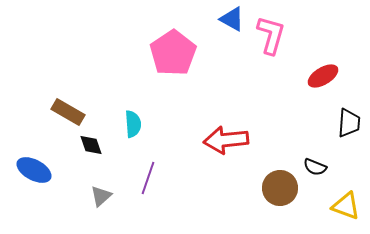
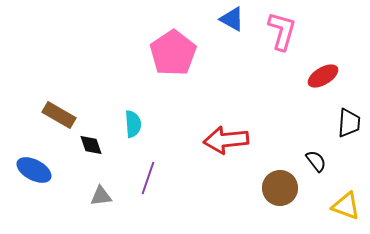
pink L-shape: moved 11 px right, 4 px up
brown rectangle: moved 9 px left, 3 px down
black semicircle: moved 1 px right, 6 px up; rotated 150 degrees counterclockwise
gray triangle: rotated 35 degrees clockwise
